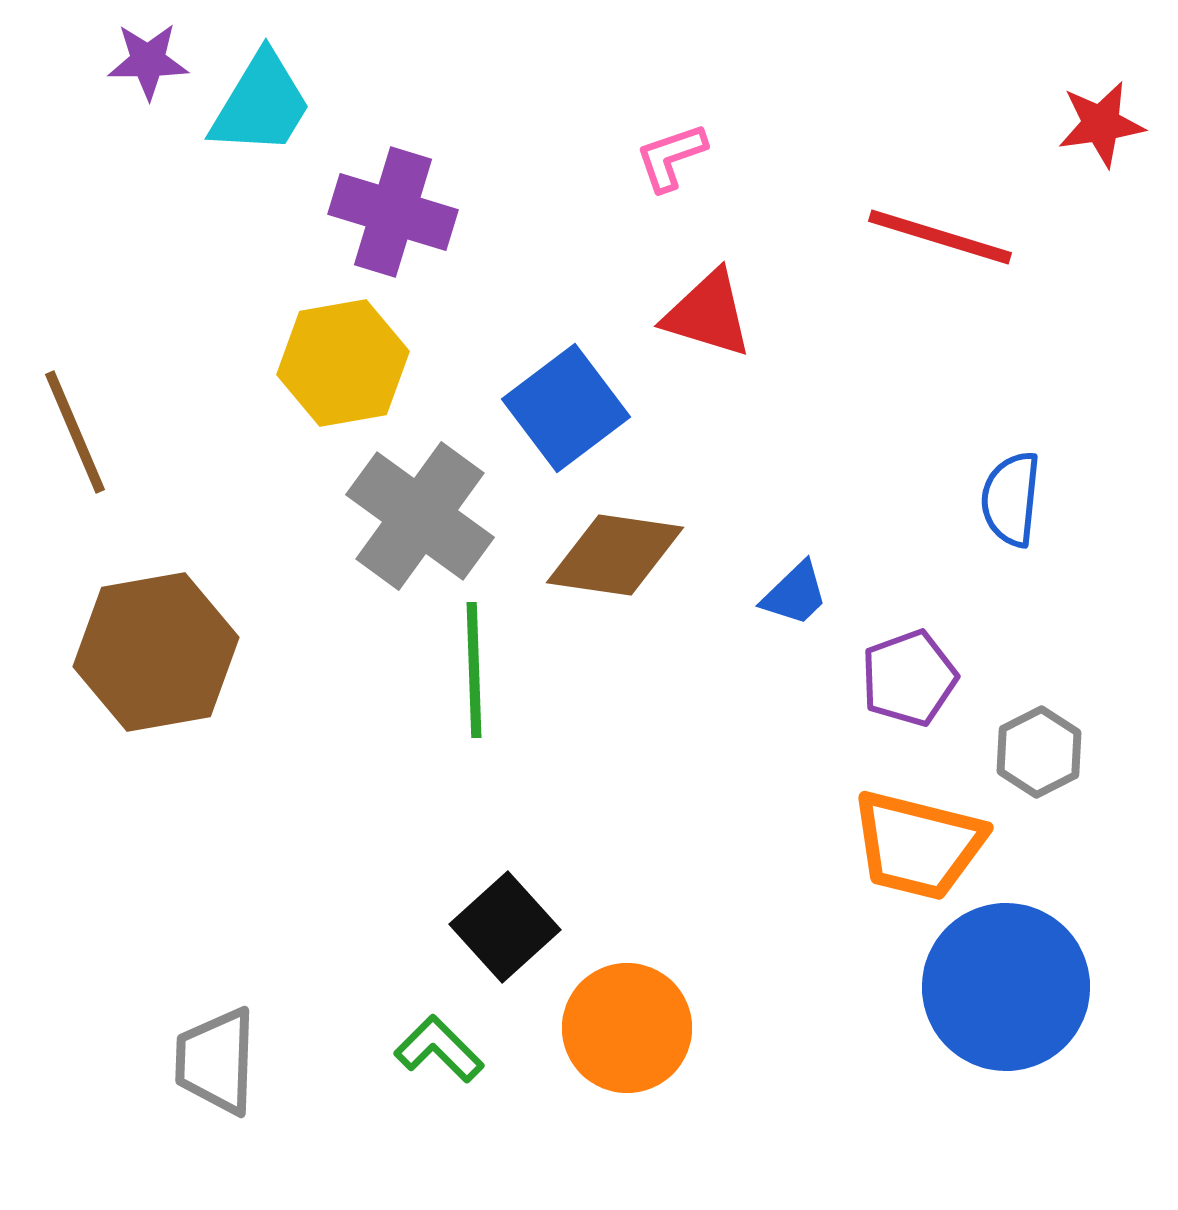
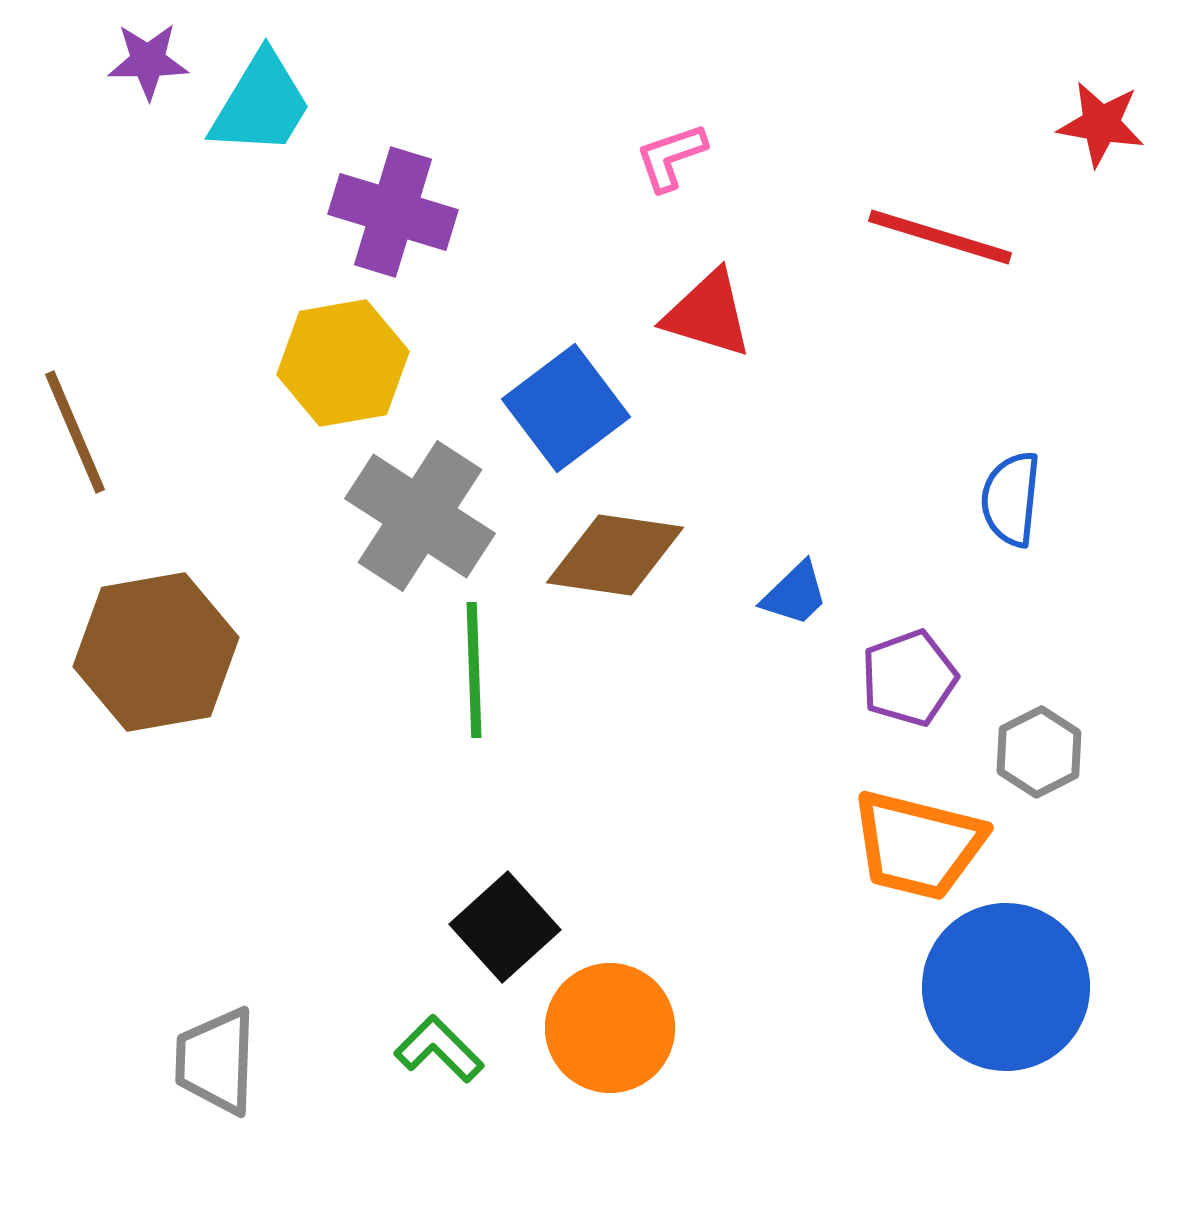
red star: rotated 18 degrees clockwise
gray cross: rotated 3 degrees counterclockwise
orange circle: moved 17 px left
